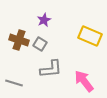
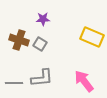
purple star: moved 1 px left, 1 px up; rotated 24 degrees clockwise
yellow rectangle: moved 2 px right, 1 px down
gray L-shape: moved 9 px left, 9 px down
gray line: rotated 18 degrees counterclockwise
